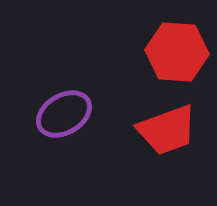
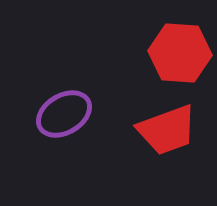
red hexagon: moved 3 px right, 1 px down
